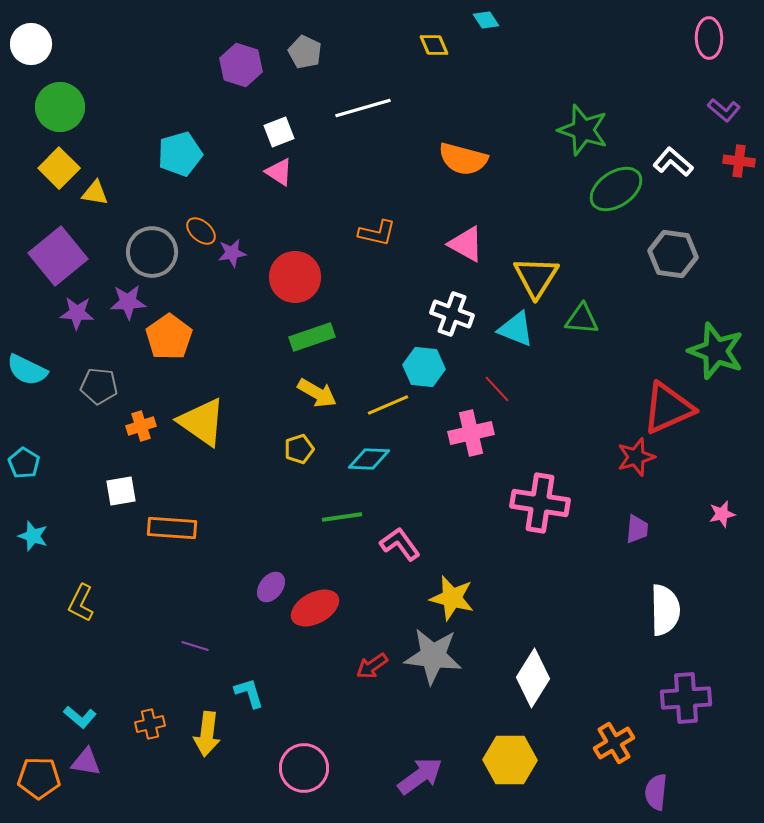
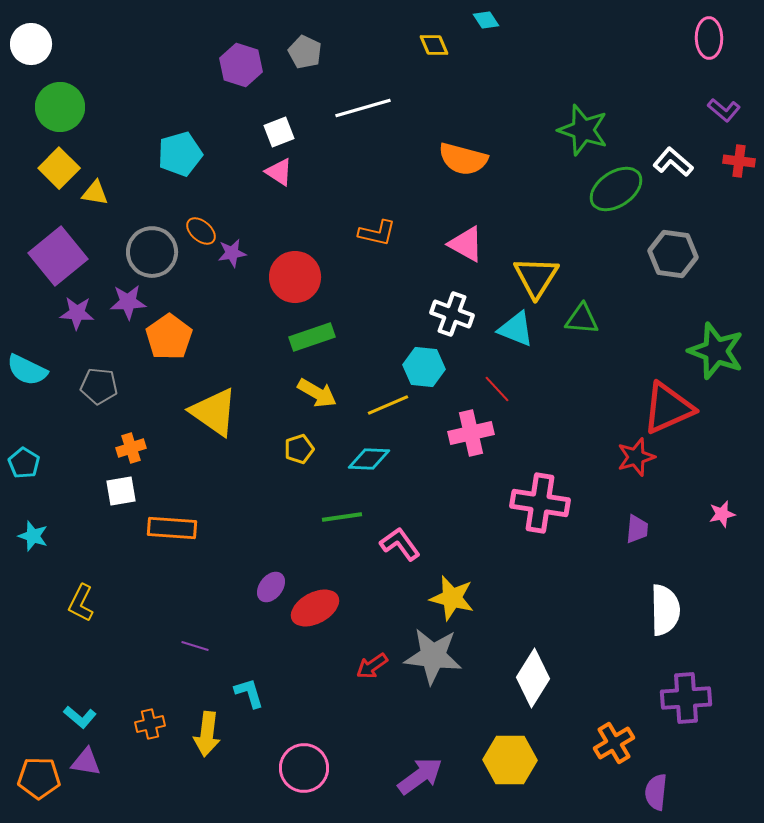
yellow triangle at (202, 422): moved 12 px right, 10 px up
orange cross at (141, 426): moved 10 px left, 22 px down
